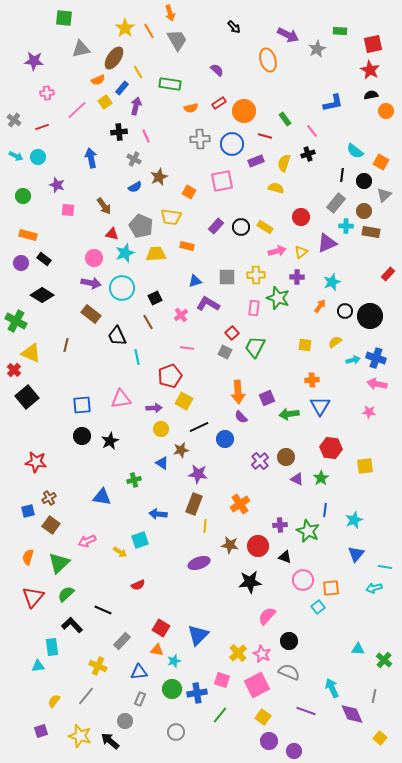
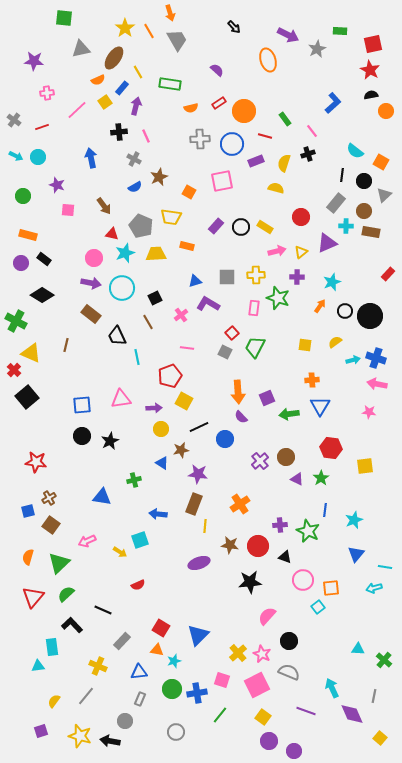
blue L-shape at (333, 103): rotated 30 degrees counterclockwise
black arrow at (110, 741): rotated 30 degrees counterclockwise
